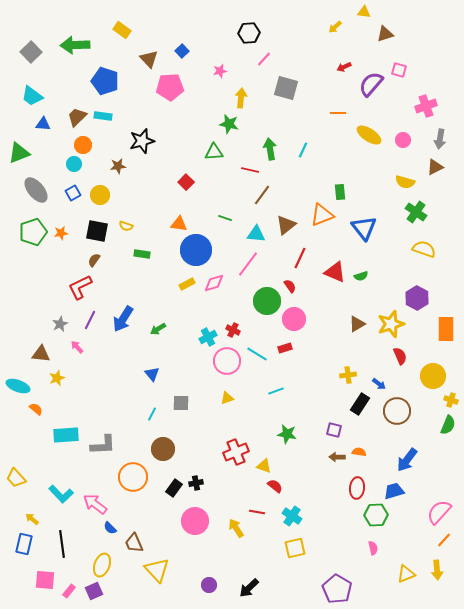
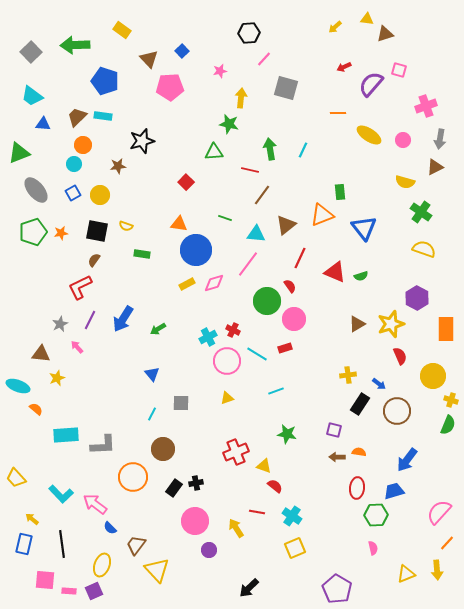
yellow triangle at (364, 12): moved 3 px right, 7 px down
green cross at (416, 212): moved 5 px right
orange line at (444, 540): moved 3 px right, 3 px down
brown trapezoid at (134, 543): moved 2 px right, 2 px down; rotated 60 degrees clockwise
yellow square at (295, 548): rotated 10 degrees counterclockwise
purple circle at (209, 585): moved 35 px up
pink rectangle at (69, 591): rotated 56 degrees clockwise
